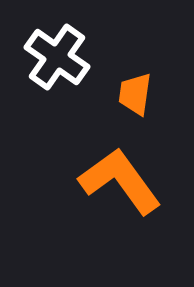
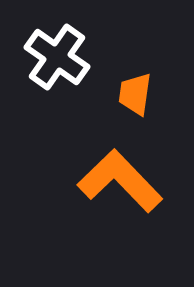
orange L-shape: rotated 8 degrees counterclockwise
